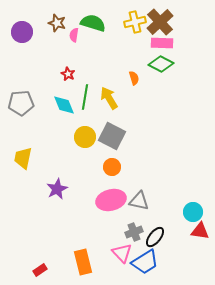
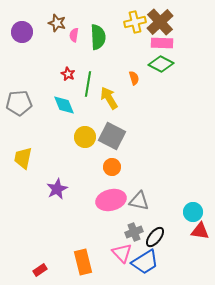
green semicircle: moved 5 px right, 14 px down; rotated 70 degrees clockwise
green line: moved 3 px right, 13 px up
gray pentagon: moved 2 px left
